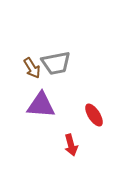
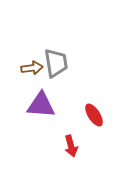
gray trapezoid: rotated 88 degrees counterclockwise
brown arrow: rotated 65 degrees counterclockwise
red arrow: moved 1 px down
